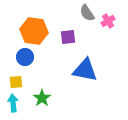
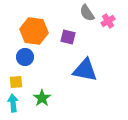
purple square: rotated 21 degrees clockwise
